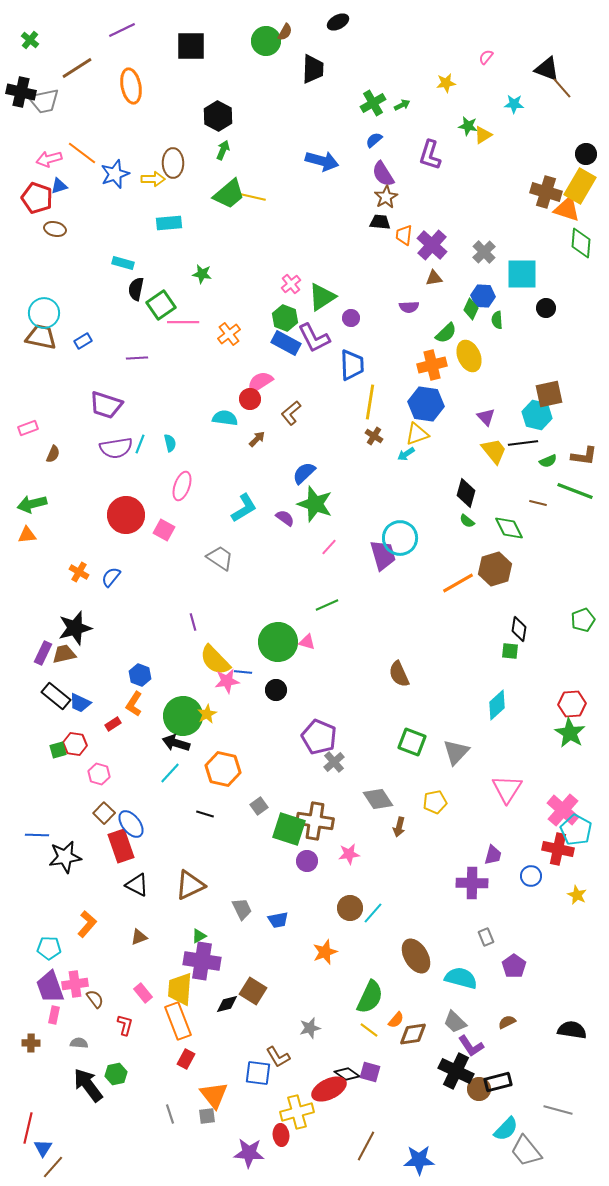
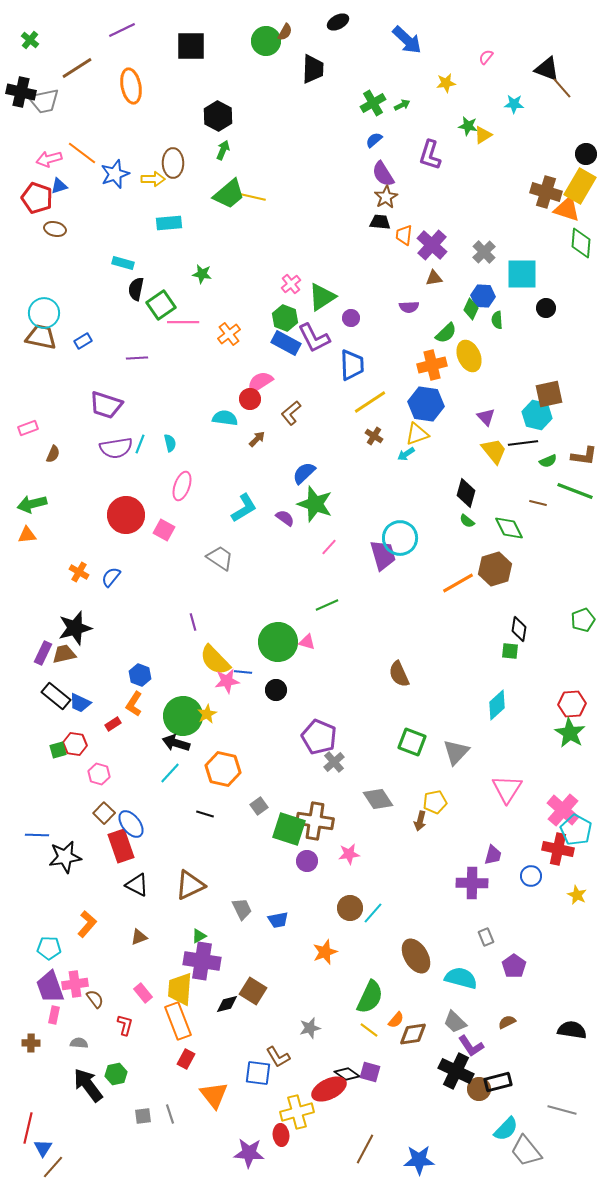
blue arrow at (322, 161): moved 85 px right, 121 px up; rotated 28 degrees clockwise
yellow line at (370, 402): rotated 48 degrees clockwise
brown arrow at (399, 827): moved 21 px right, 6 px up
gray line at (558, 1110): moved 4 px right
gray square at (207, 1116): moved 64 px left
brown line at (366, 1146): moved 1 px left, 3 px down
